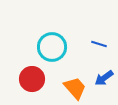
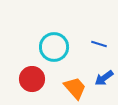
cyan circle: moved 2 px right
